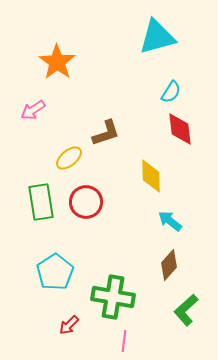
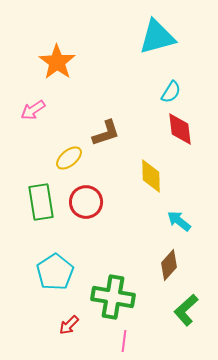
cyan arrow: moved 9 px right
